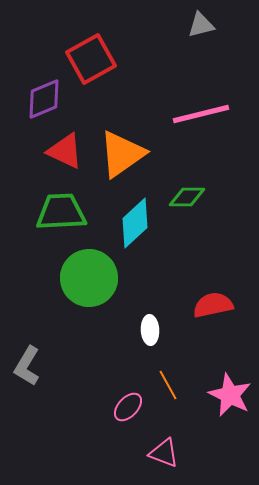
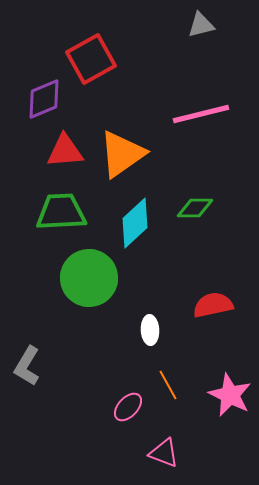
red triangle: rotated 30 degrees counterclockwise
green diamond: moved 8 px right, 11 px down
